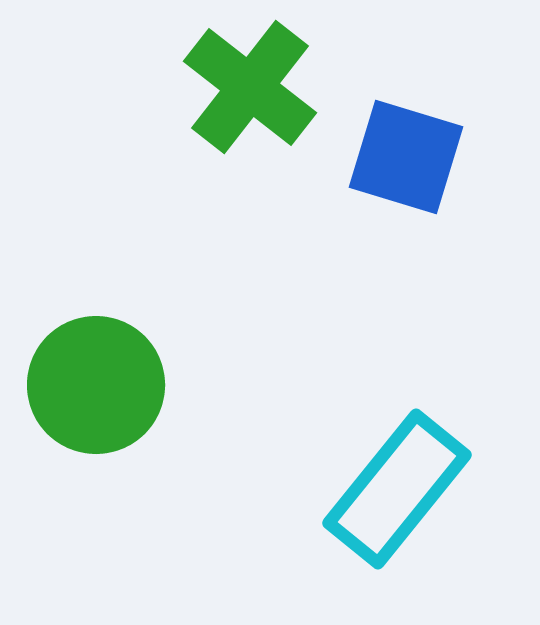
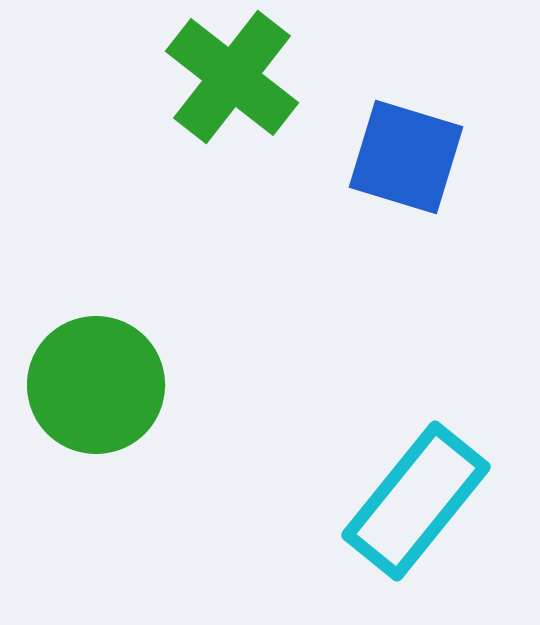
green cross: moved 18 px left, 10 px up
cyan rectangle: moved 19 px right, 12 px down
